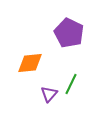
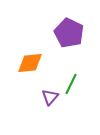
purple triangle: moved 1 px right, 3 px down
